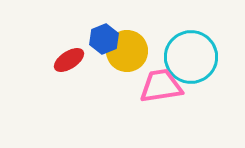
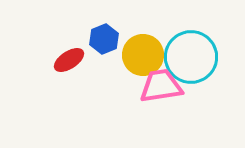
yellow circle: moved 16 px right, 4 px down
